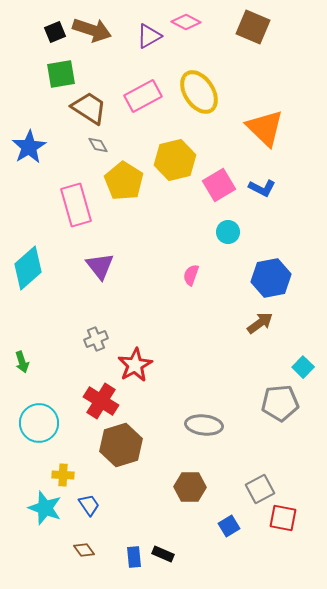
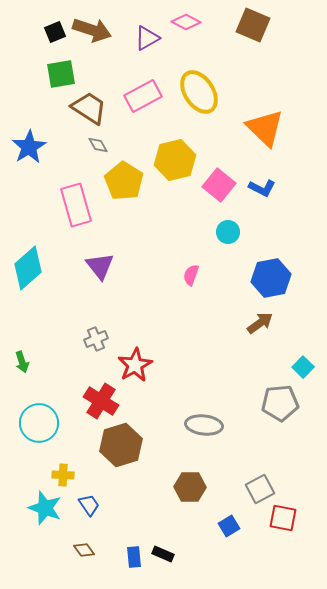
brown square at (253, 27): moved 2 px up
purple triangle at (149, 36): moved 2 px left, 2 px down
pink square at (219, 185): rotated 20 degrees counterclockwise
